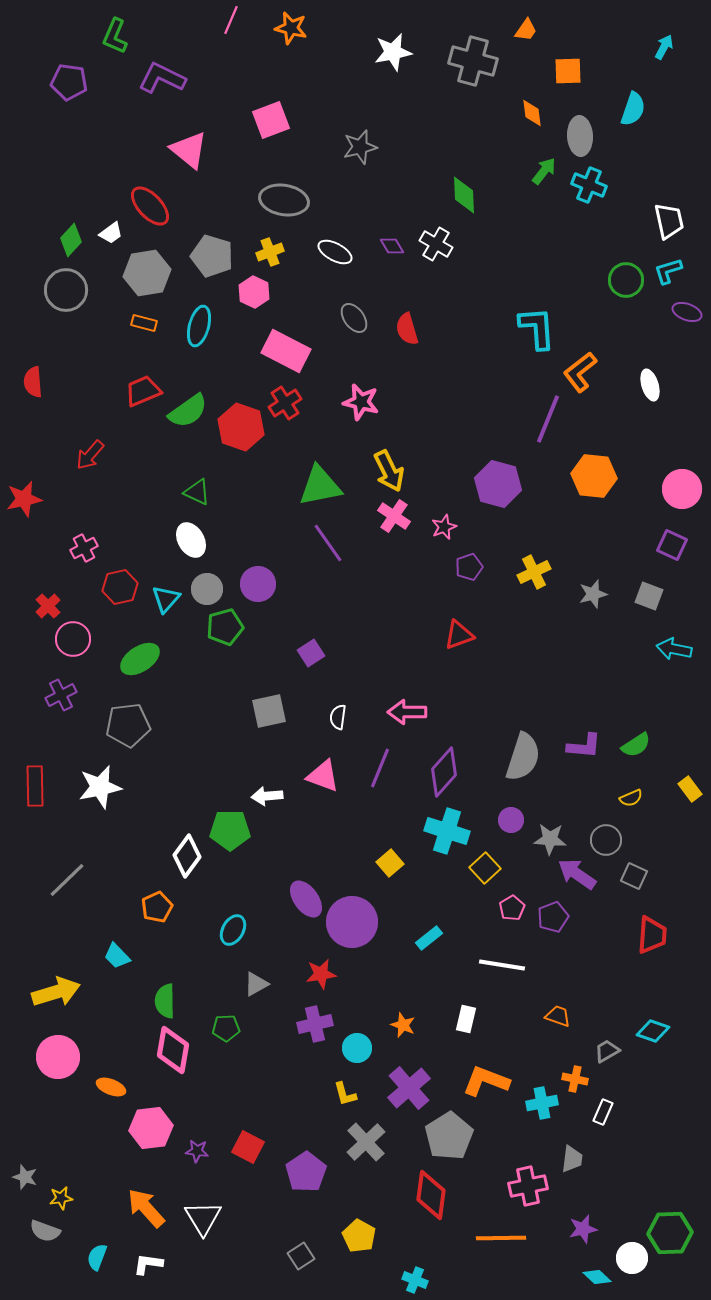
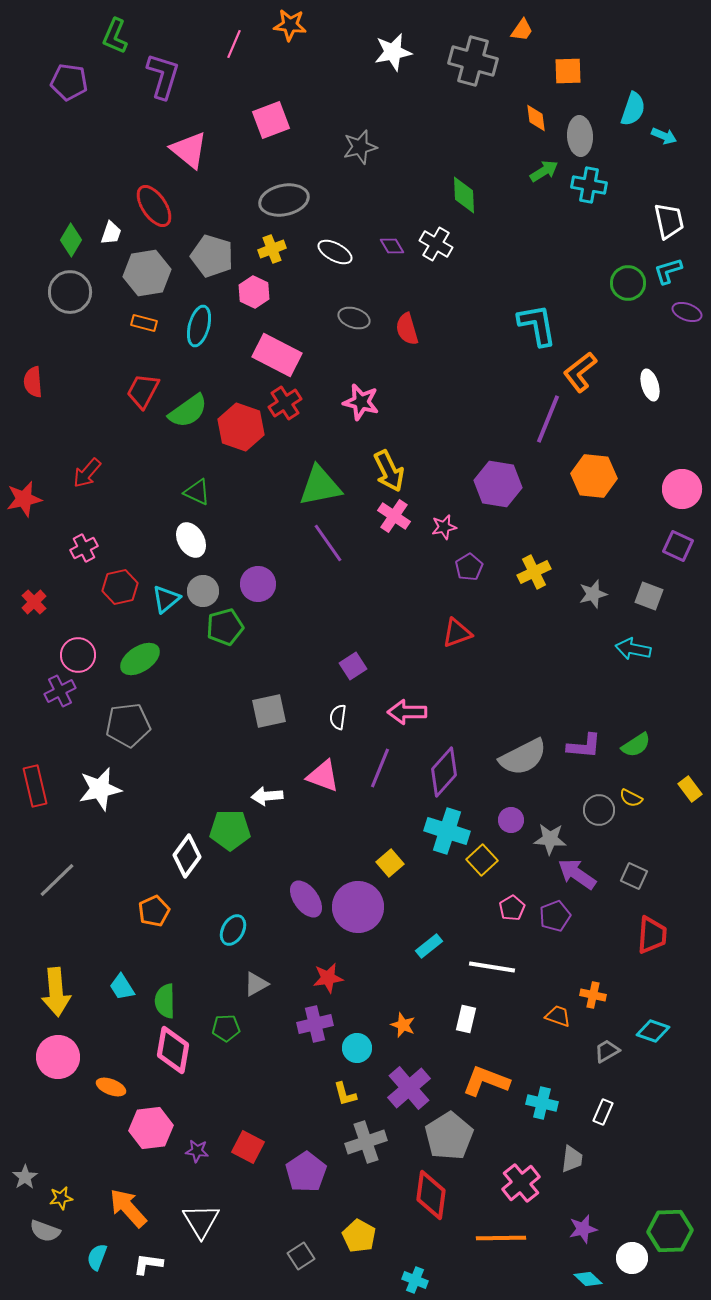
pink line at (231, 20): moved 3 px right, 24 px down
orange star at (291, 28): moved 1 px left, 3 px up; rotated 8 degrees counterclockwise
orange trapezoid at (526, 30): moved 4 px left
cyan arrow at (664, 47): moved 89 px down; rotated 85 degrees clockwise
purple L-shape at (162, 78): moved 1 px right, 2 px up; rotated 81 degrees clockwise
orange diamond at (532, 113): moved 4 px right, 5 px down
green arrow at (544, 171): rotated 20 degrees clockwise
cyan cross at (589, 185): rotated 12 degrees counterclockwise
gray ellipse at (284, 200): rotated 21 degrees counterclockwise
red ellipse at (150, 206): moved 4 px right; rotated 9 degrees clockwise
white trapezoid at (111, 233): rotated 35 degrees counterclockwise
green diamond at (71, 240): rotated 12 degrees counterclockwise
yellow cross at (270, 252): moved 2 px right, 3 px up
green circle at (626, 280): moved 2 px right, 3 px down
gray circle at (66, 290): moved 4 px right, 2 px down
gray ellipse at (354, 318): rotated 36 degrees counterclockwise
cyan L-shape at (537, 328): moved 3 px up; rotated 6 degrees counterclockwise
pink rectangle at (286, 351): moved 9 px left, 4 px down
red trapezoid at (143, 391): rotated 39 degrees counterclockwise
red arrow at (90, 455): moved 3 px left, 18 px down
purple hexagon at (498, 484): rotated 6 degrees counterclockwise
pink star at (444, 527): rotated 10 degrees clockwise
purple square at (672, 545): moved 6 px right, 1 px down
purple pentagon at (469, 567): rotated 12 degrees counterclockwise
gray circle at (207, 589): moved 4 px left, 2 px down
cyan triangle at (166, 599): rotated 8 degrees clockwise
red cross at (48, 606): moved 14 px left, 4 px up
red triangle at (459, 635): moved 2 px left, 2 px up
pink circle at (73, 639): moved 5 px right, 16 px down
cyan arrow at (674, 649): moved 41 px left
purple square at (311, 653): moved 42 px right, 13 px down
purple cross at (61, 695): moved 1 px left, 4 px up
gray semicircle at (523, 757): rotated 45 degrees clockwise
red rectangle at (35, 786): rotated 12 degrees counterclockwise
white star at (100, 787): moved 2 px down
yellow semicircle at (631, 798): rotated 50 degrees clockwise
gray circle at (606, 840): moved 7 px left, 30 px up
yellow square at (485, 868): moved 3 px left, 8 px up
gray line at (67, 880): moved 10 px left
orange pentagon at (157, 907): moved 3 px left, 4 px down
purple pentagon at (553, 917): moved 2 px right, 1 px up
purple circle at (352, 922): moved 6 px right, 15 px up
cyan rectangle at (429, 938): moved 8 px down
cyan trapezoid at (117, 956): moved 5 px right, 31 px down; rotated 12 degrees clockwise
white line at (502, 965): moved 10 px left, 2 px down
red star at (321, 974): moved 7 px right, 4 px down
yellow arrow at (56, 992): rotated 102 degrees clockwise
orange cross at (575, 1079): moved 18 px right, 84 px up
cyan cross at (542, 1103): rotated 24 degrees clockwise
gray cross at (366, 1142): rotated 24 degrees clockwise
gray star at (25, 1177): rotated 20 degrees clockwise
pink cross at (528, 1186): moved 7 px left, 3 px up; rotated 27 degrees counterclockwise
orange arrow at (146, 1208): moved 18 px left
white triangle at (203, 1218): moved 2 px left, 3 px down
green hexagon at (670, 1233): moved 2 px up
cyan diamond at (597, 1277): moved 9 px left, 2 px down
